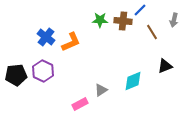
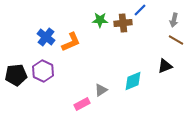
brown cross: moved 2 px down; rotated 12 degrees counterclockwise
brown line: moved 24 px right, 8 px down; rotated 28 degrees counterclockwise
pink rectangle: moved 2 px right
